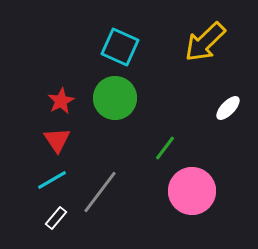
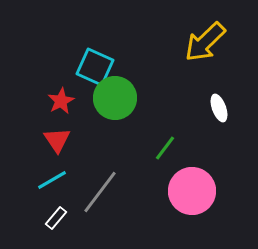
cyan square: moved 25 px left, 20 px down
white ellipse: moved 9 px left; rotated 64 degrees counterclockwise
